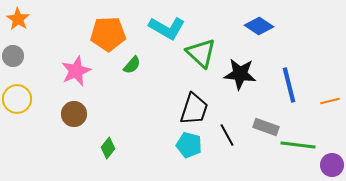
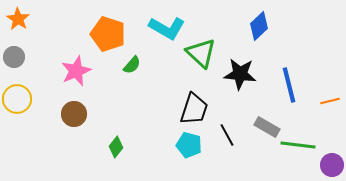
blue diamond: rotated 76 degrees counterclockwise
orange pentagon: rotated 20 degrees clockwise
gray circle: moved 1 px right, 1 px down
gray rectangle: moved 1 px right; rotated 10 degrees clockwise
green diamond: moved 8 px right, 1 px up
